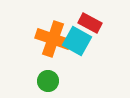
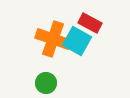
green circle: moved 2 px left, 2 px down
